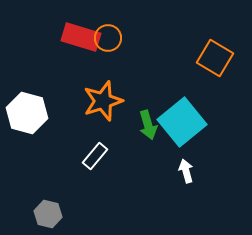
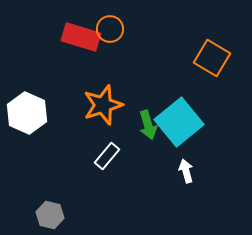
orange circle: moved 2 px right, 9 px up
orange square: moved 3 px left
orange star: moved 4 px down
white hexagon: rotated 9 degrees clockwise
cyan square: moved 3 px left
white rectangle: moved 12 px right
gray hexagon: moved 2 px right, 1 px down
